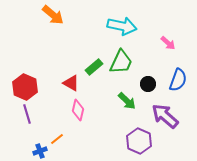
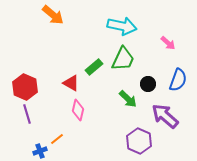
green trapezoid: moved 2 px right, 3 px up
green arrow: moved 1 px right, 2 px up
